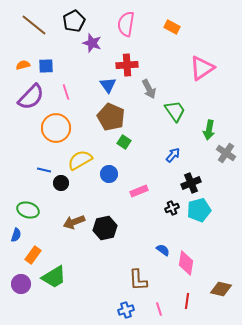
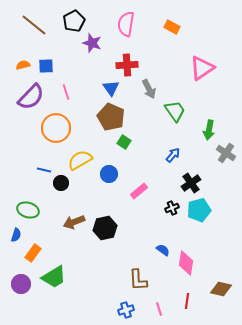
blue triangle at (108, 85): moved 3 px right, 3 px down
black cross at (191, 183): rotated 12 degrees counterclockwise
pink rectangle at (139, 191): rotated 18 degrees counterclockwise
orange rectangle at (33, 255): moved 2 px up
